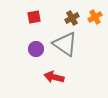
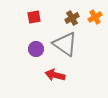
red arrow: moved 1 px right, 2 px up
